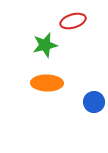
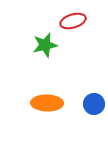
orange ellipse: moved 20 px down
blue circle: moved 2 px down
